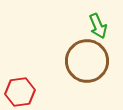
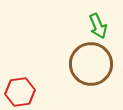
brown circle: moved 4 px right, 3 px down
